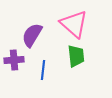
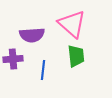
pink triangle: moved 2 px left
purple semicircle: rotated 125 degrees counterclockwise
purple cross: moved 1 px left, 1 px up
